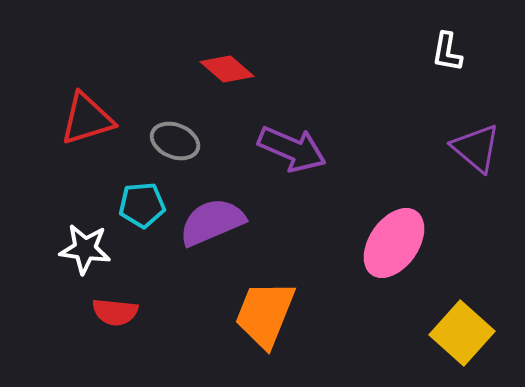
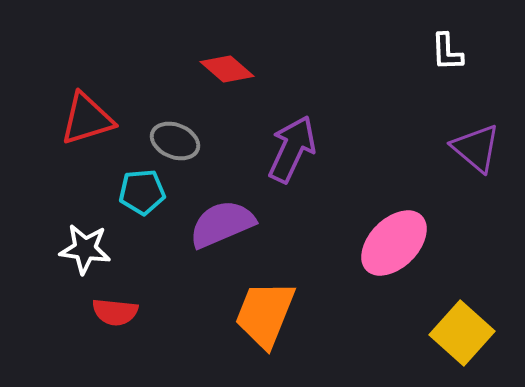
white L-shape: rotated 12 degrees counterclockwise
purple arrow: rotated 88 degrees counterclockwise
cyan pentagon: moved 13 px up
purple semicircle: moved 10 px right, 2 px down
pink ellipse: rotated 10 degrees clockwise
